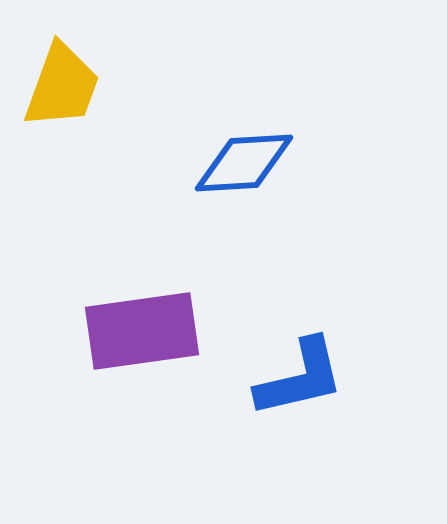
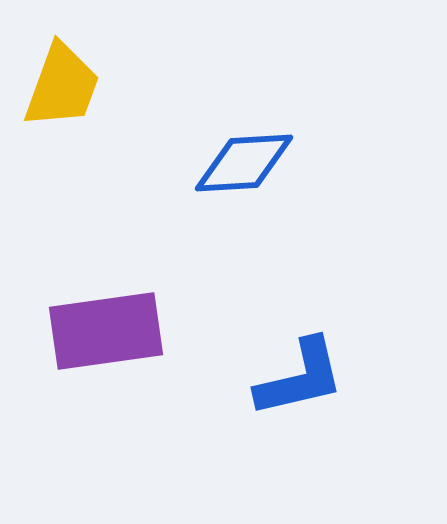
purple rectangle: moved 36 px left
